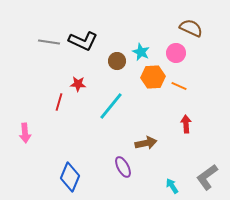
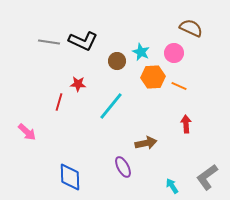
pink circle: moved 2 px left
pink arrow: moved 2 px right, 1 px up; rotated 42 degrees counterclockwise
blue diamond: rotated 24 degrees counterclockwise
